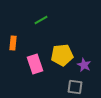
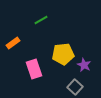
orange rectangle: rotated 48 degrees clockwise
yellow pentagon: moved 1 px right, 1 px up
pink rectangle: moved 1 px left, 5 px down
gray square: rotated 35 degrees clockwise
